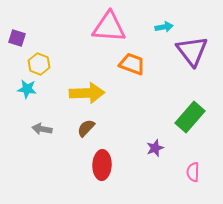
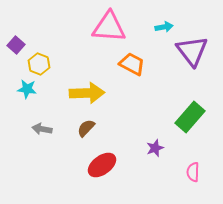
purple square: moved 1 px left, 7 px down; rotated 24 degrees clockwise
orange trapezoid: rotated 8 degrees clockwise
red ellipse: rotated 52 degrees clockwise
